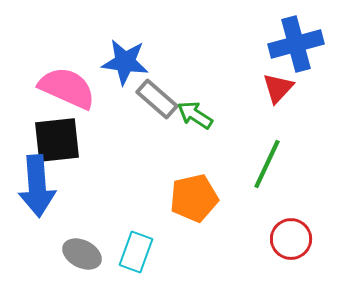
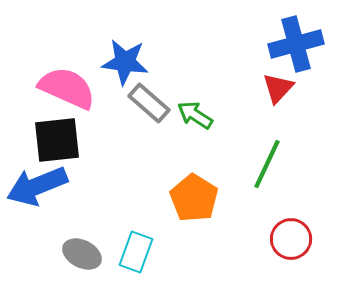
gray rectangle: moved 8 px left, 4 px down
blue arrow: rotated 72 degrees clockwise
orange pentagon: rotated 27 degrees counterclockwise
